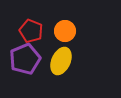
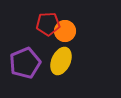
red pentagon: moved 17 px right, 7 px up; rotated 25 degrees counterclockwise
purple pentagon: moved 4 px down
